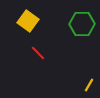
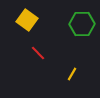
yellow square: moved 1 px left, 1 px up
yellow line: moved 17 px left, 11 px up
